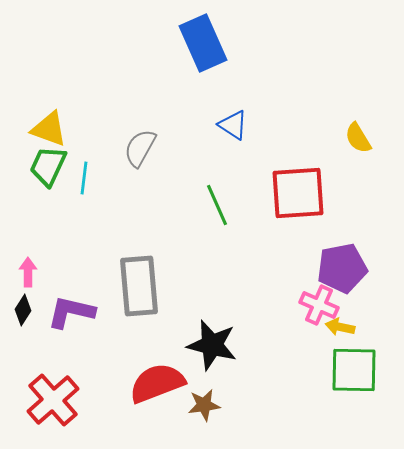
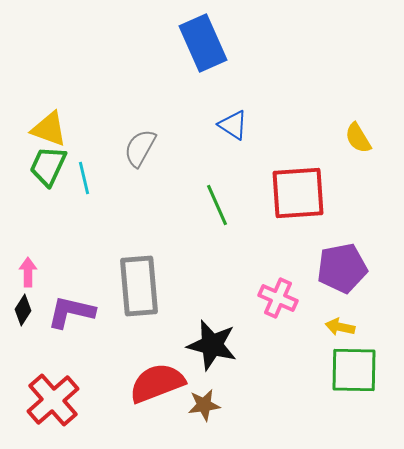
cyan line: rotated 20 degrees counterclockwise
pink cross: moved 41 px left, 7 px up
